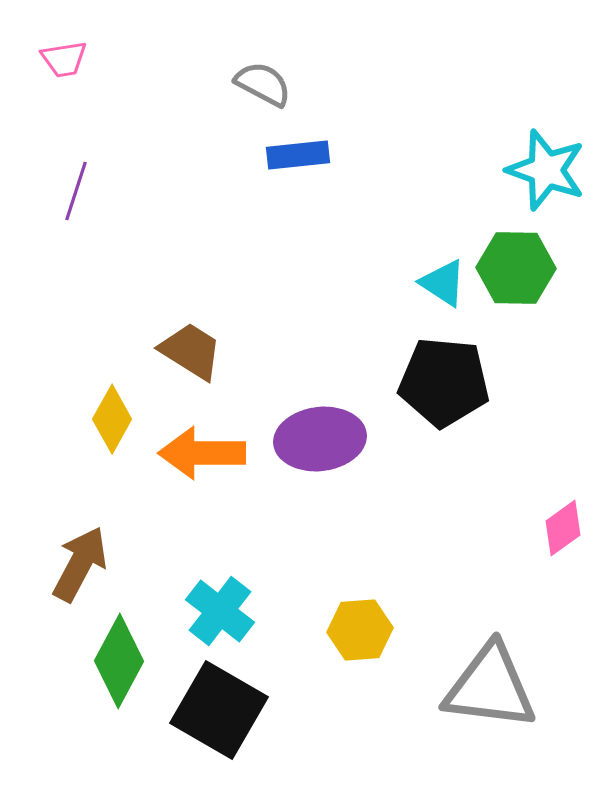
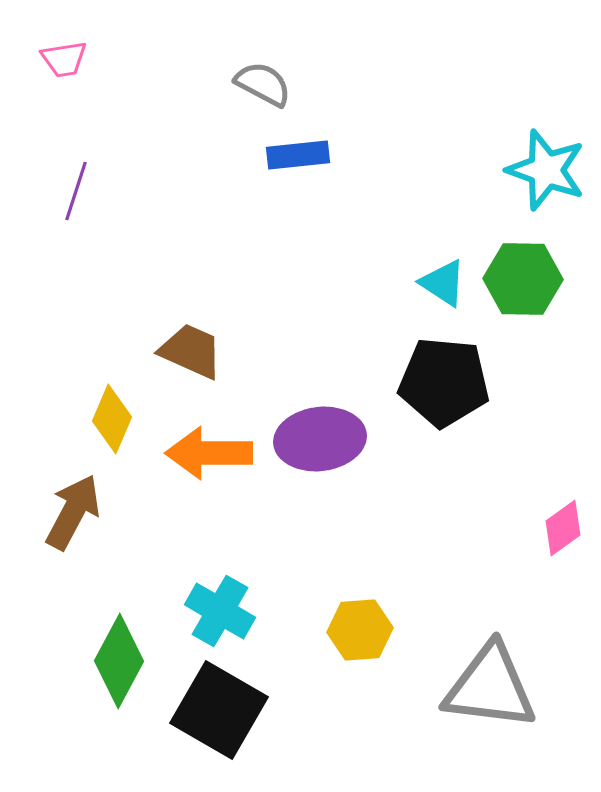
green hexagon: moved 7 px right, 11 px down
brown trapezoid: rotated 8 degrees counterclockwise
yellow diamond: rotated 6 degrees counterclockwise
orange arrow: moved 7 px right
brown arrow: moved 7 px left, 52 px up
cyan cross: rotated 8 degrees counterclockwise
